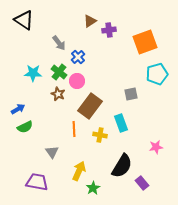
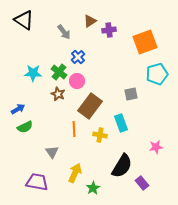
gray arrow: moved 5 px right, 11 px up
yellow arrow: moved 4 px left, 2 px down
